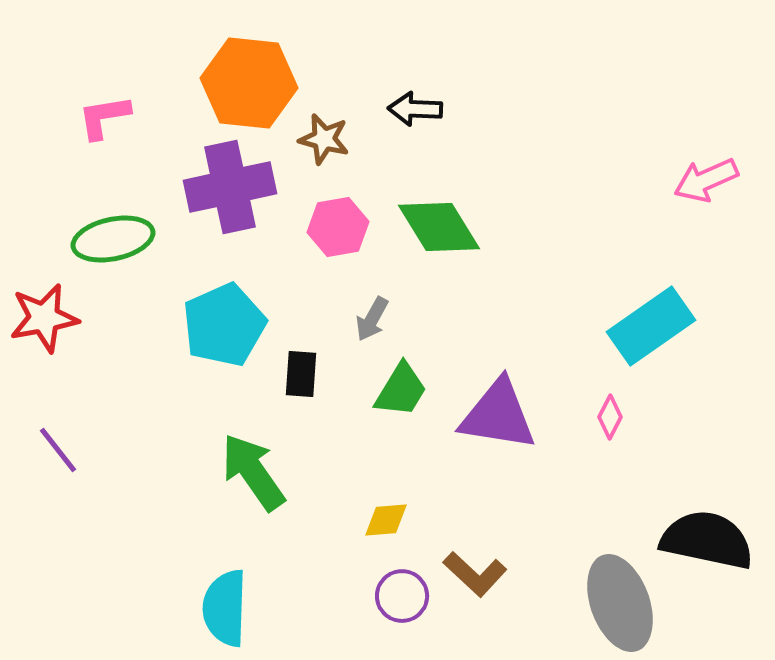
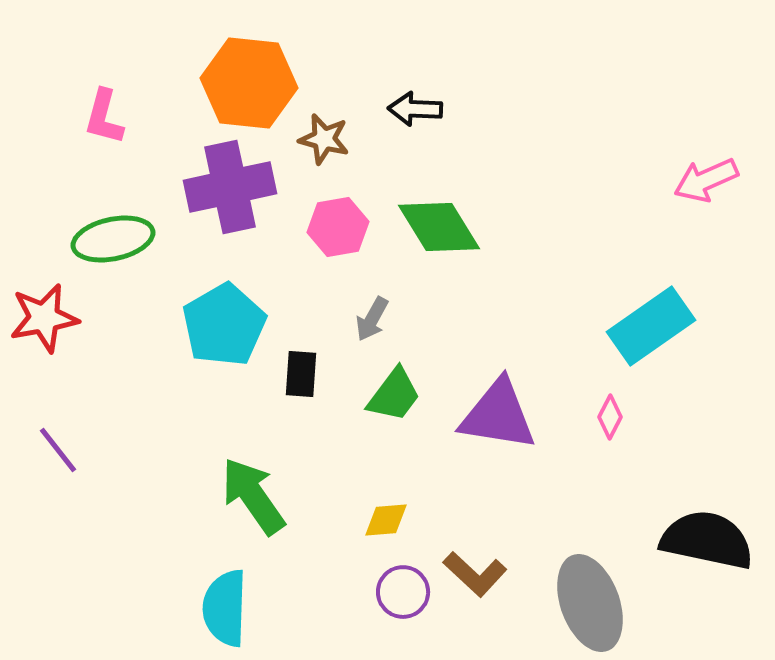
pink L-shape: rotated 66 degrees counterclockwise
cyan pentagon: rotated 6 degrees counterclockwise
green trapezoid: moved 7 px left, 5 px down; rotated 6 degrees clockwise
green arrow: moved 24 px down
purple circle: moved 1 px right, 4 px up
gray ellipse: moved 30 px left
